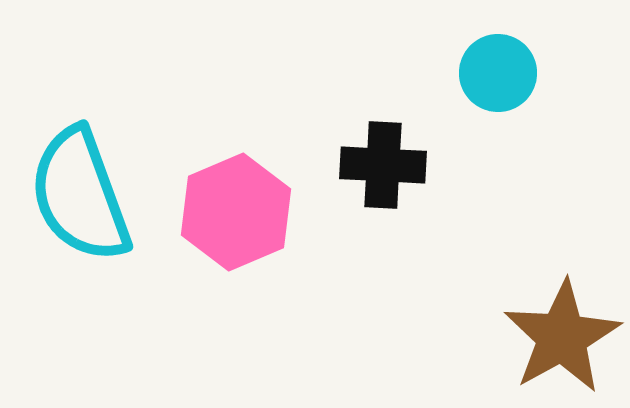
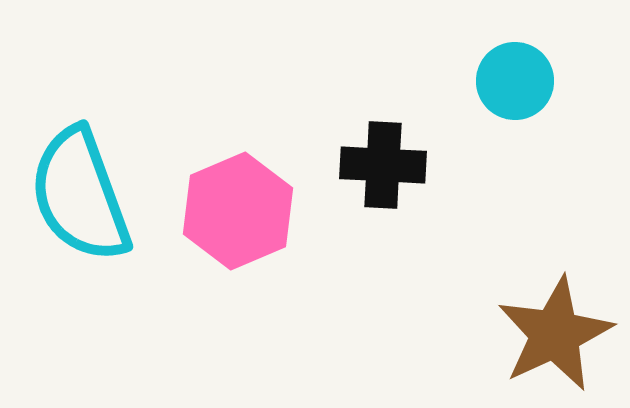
cyan circle: moved 17 px right, 8 px down
pink hexagon: moved 2 px right, 1 px up
brown star: moved 7 px left, 3 px up; rotated 4 degrees clockwise
